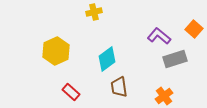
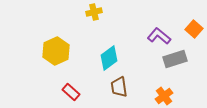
cyan diamond: moved 2 px right, 1 px up
